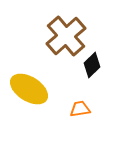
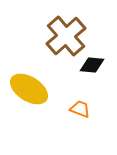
black diamond: rotated 50 degrees clockwise
orange trapezoid: rotated 30 degrees clockwise
